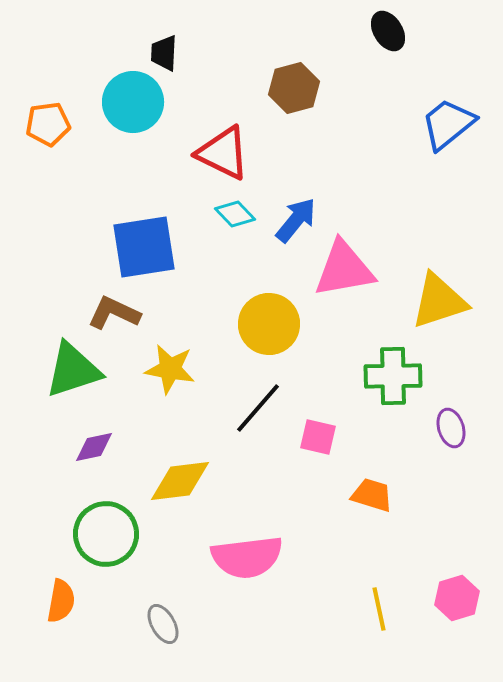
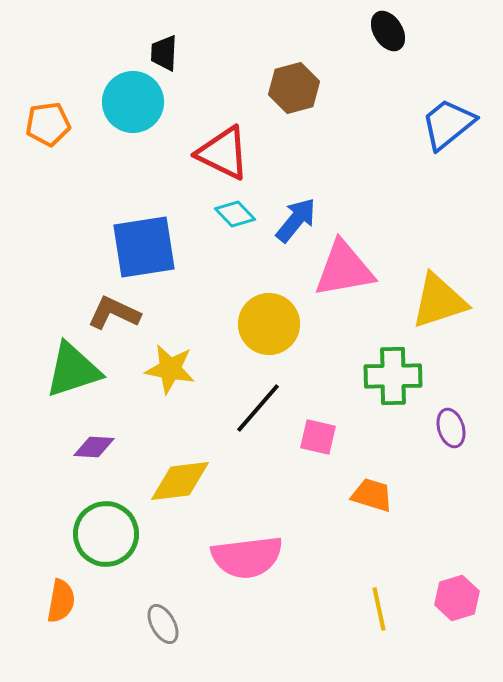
purple diamond: rotated 15 degrees clockwise
